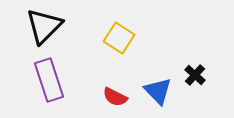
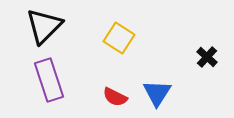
black cross: moved 12 px right, 18 px up
blue triangle: moved 1 px left, 2 px down; rotated 16 degrees clockwise
